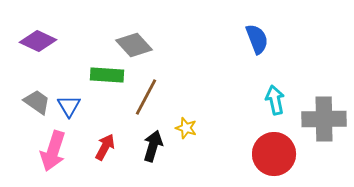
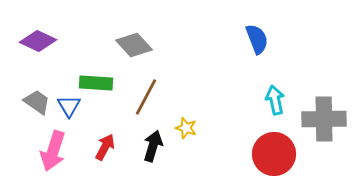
green rectangle: moved 11 px left, 8 px down
